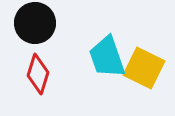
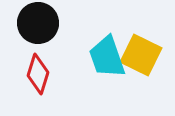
black circle: moved 3 px right
yellow square: moved 3 px left, 13 px up
